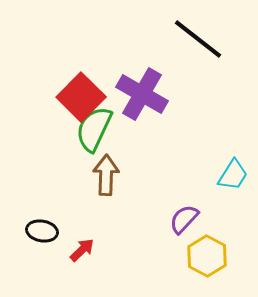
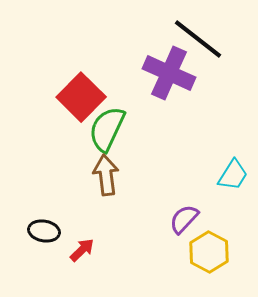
purple cross: moved 27 px right, 21 px up; rotated 6 degrees counterclockwise
green semicircle: moved 13 px right
brown arrow: rotated 9 degrees counterclockwise
black ellipse: moved 2 px right
yellow hexagon: moved 2 px right, 4 px up
